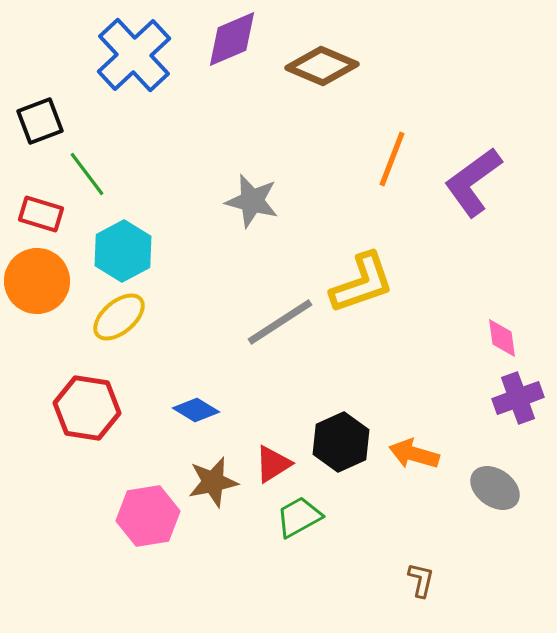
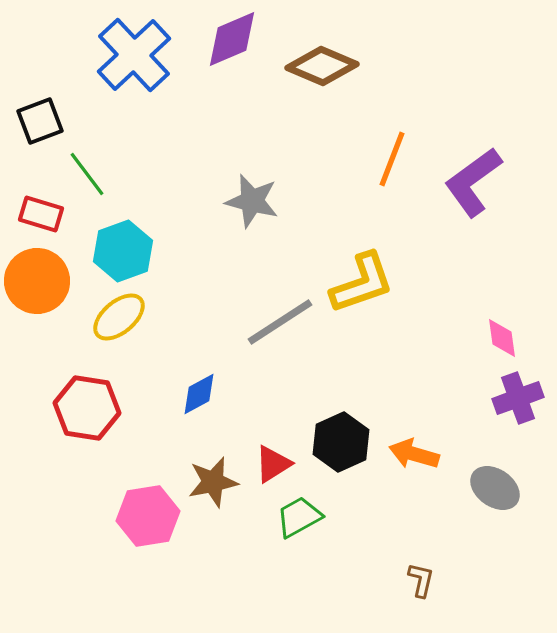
cyan hexagon: rotated 8 degrees clockwise
blue diamond: moved 3 px right, 16 px up; rotated 60 degrees counterclockwise
